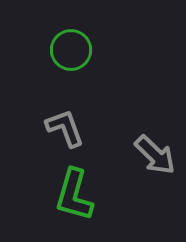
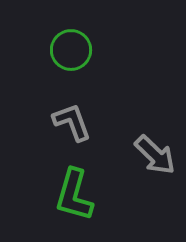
gray L-shape: moved 7 px right, 6 px up
